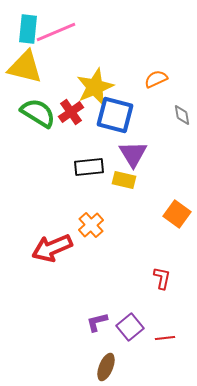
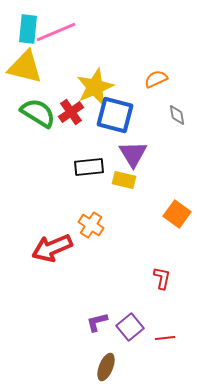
gray diamond: moved 5 px left
orange cross: rotated 15 degrees counterclockwise
